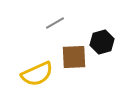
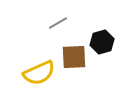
gray line: moved 3 px right
yellow semicircle: moved 2 px right, 1 px up
